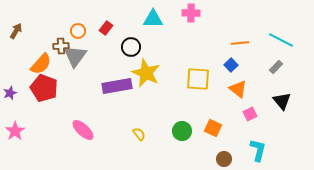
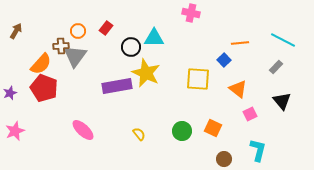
pink cross: rotated 12 degrees clockwise
cyan triangle: moved 1 px right, 19 px down
cyan line: moved 2 px right
blue square: moved 7 px left, 5 px up
pink star: rotated 12 degrees clockwise
